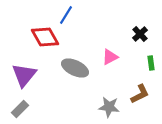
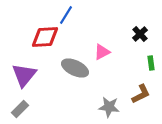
red diamond: rotated 64 degrees counterclockwise
pink triangle: moved 8 px left, 5 px up
brown L-shape: moved 1 px right
